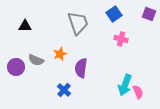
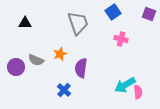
blue square: moved 1 px left, 2 px up
black triangle: moved 3 px up
cyan arrow: rotated 40 degrees clockwise
pink semicircle: rotated 16 degrees clockwise
